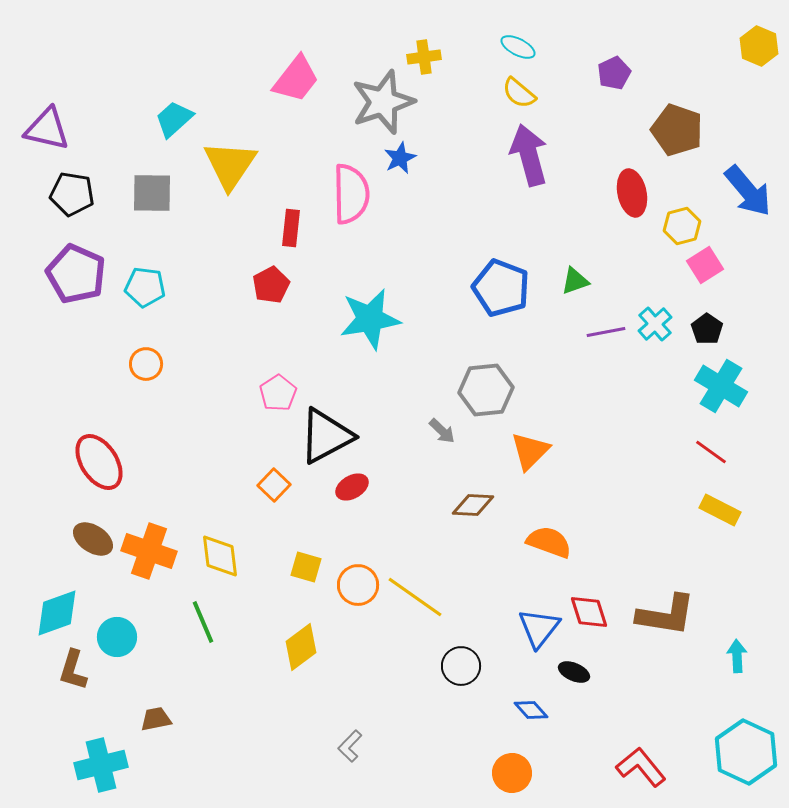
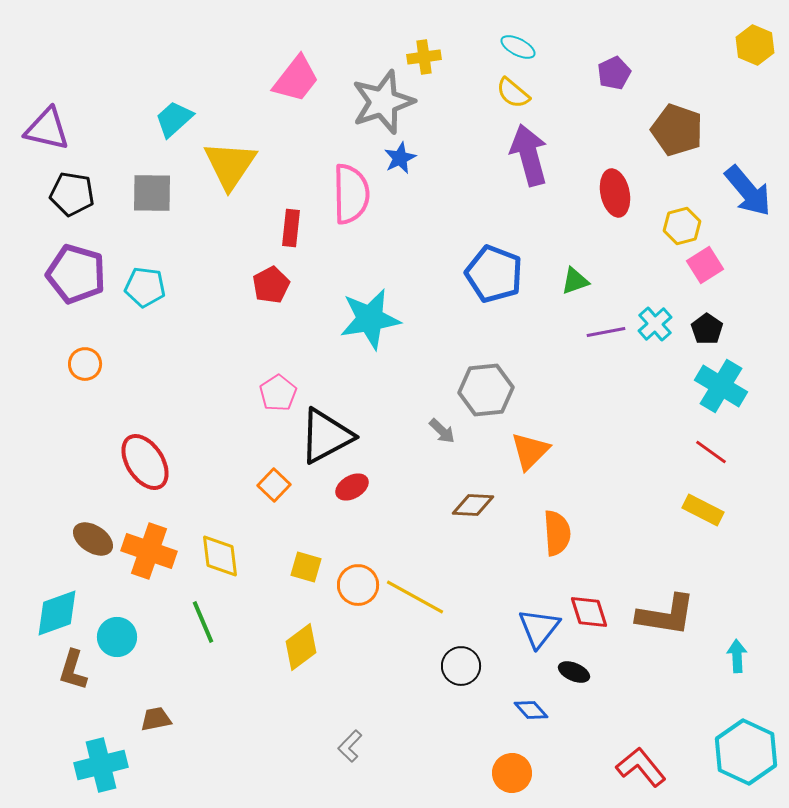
yellow hexagon at (759, 46): moved 4 px left, 1 px up
yellow semicircle at (519, 93): moved 6 px left
red ellipse at (632, 193): moved 17 px left
purple pentagon at (76, 274): rotated 8 degrees counterclockwise
blue pentagon at (501, 288): moved 7 px left, 14 px up
orange circle at (146, 364): moved 61 px left
red ellipse at (99, 462): moved 46 px right
yellow rectangle at (720, 510): moved 17 px left
orange semicircle at (549, 542): moved 8 px right, 9 px up; rotated 66 degrees clockwise
yellow line at (415, 597): rotated 6 degrees counterclockwise
